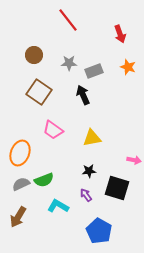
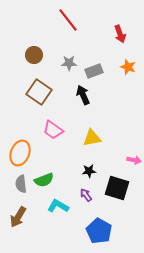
gray semicircle: rotated 72 degrees counterclockwise
